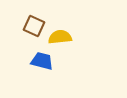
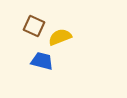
yellow semicircle: rotated 15 degrees counterclockwise
